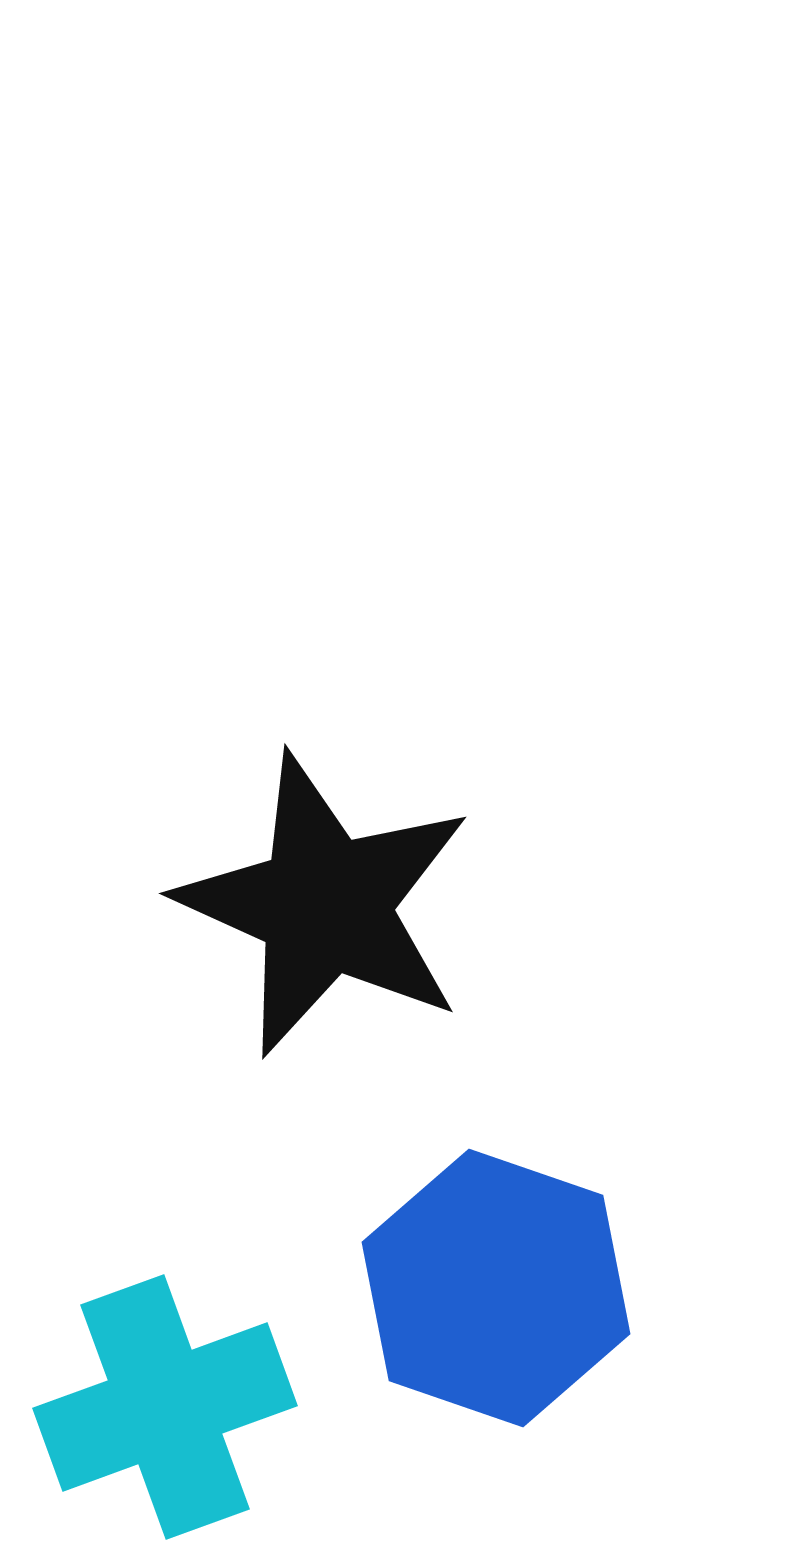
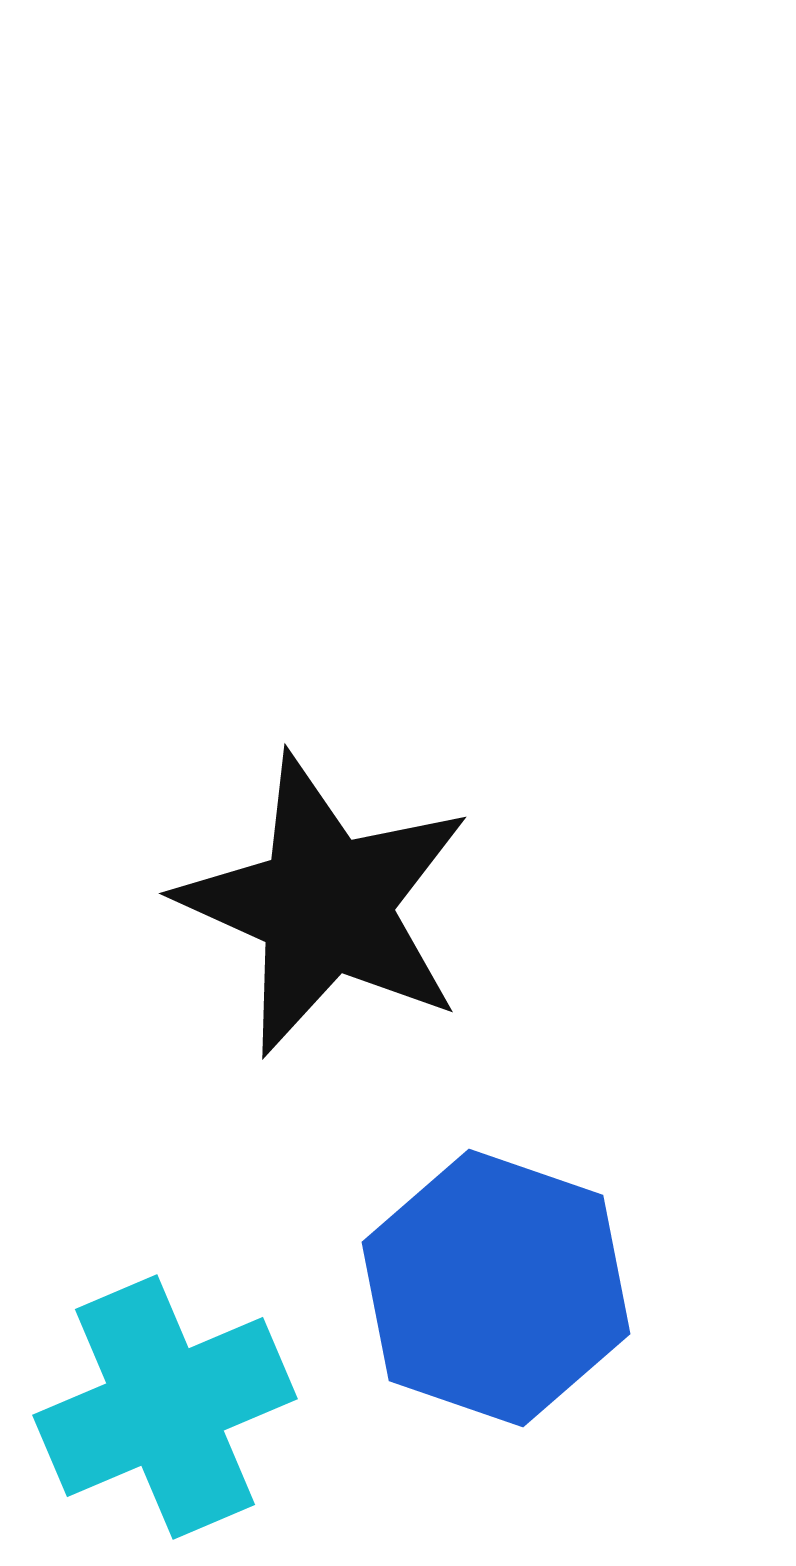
cyan cross: rotated 3 degrees counterclockwise
